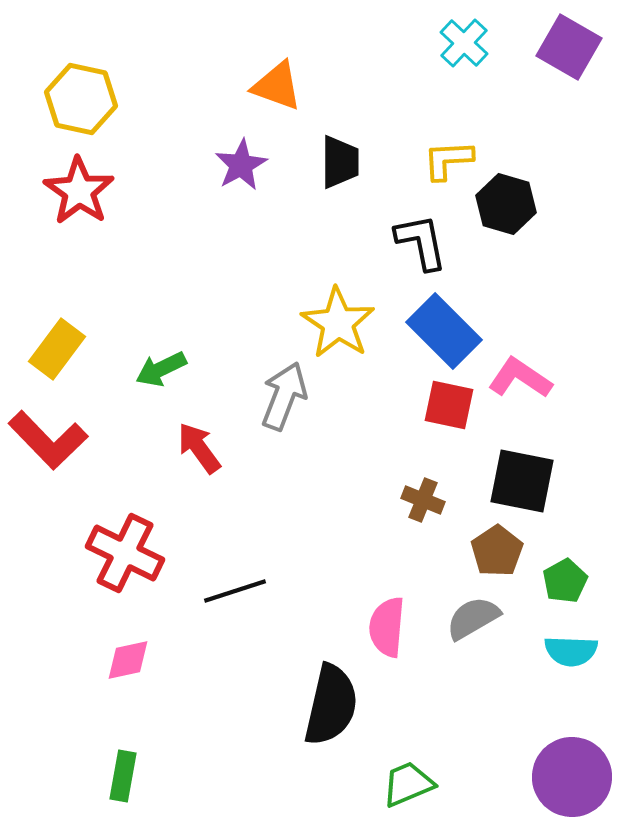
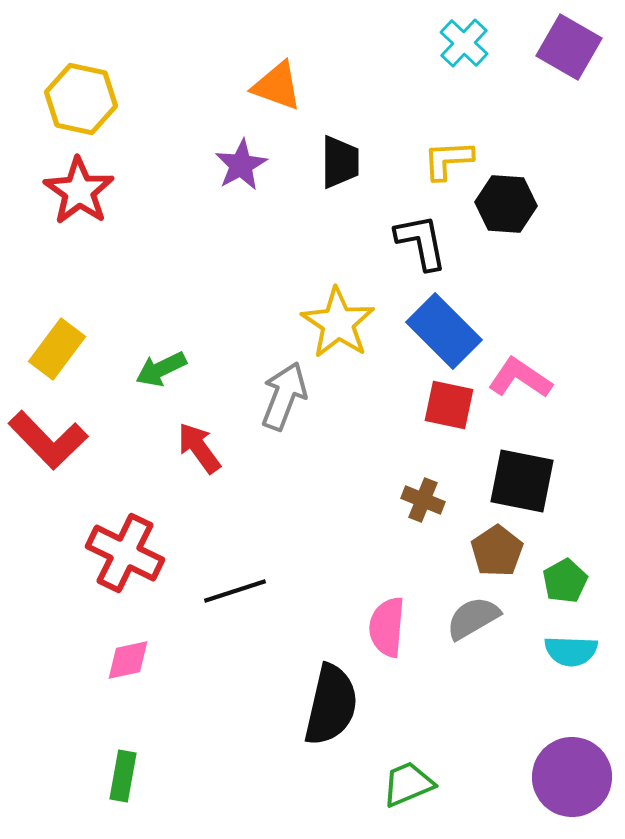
black hexagon: rotated 12 degrees counterclockwise
